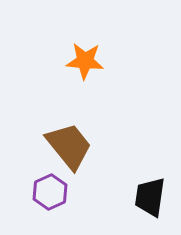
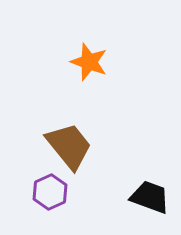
orange star: moved 4 px right, 1 px down; rotated 15 degrees clockwise
black trapezoid: rotated 102 degrees clockwise
